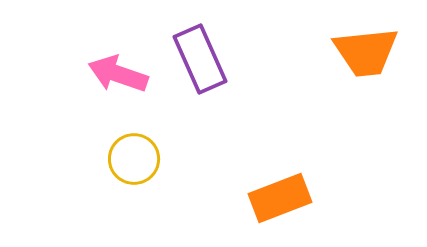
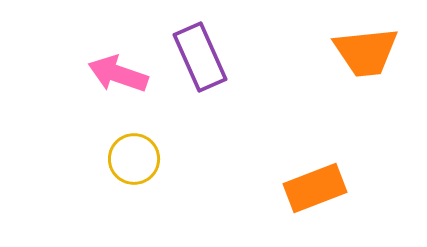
purple rectangle: moved 2 px up
orange rectangle: moved 35 px right, 10 px up
